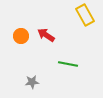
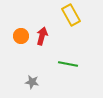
yellow rectangle: moved 14 px left
red arrow: moved 4 px left, 1 px down; rotated 72 degrees clockwise
gray star: rotated 16 degrees clockwise
